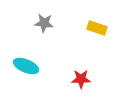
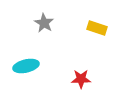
gray star: rotated 24 degrees clockwise
cyan ellipse: rotated 35 degrees counterclockwise
